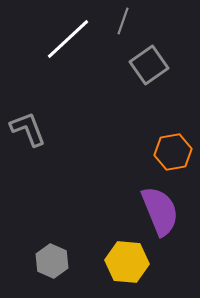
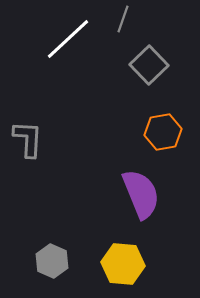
gray line: moved 2 px up
gray square: rotated 9 degrees counterclockwise
gray L-shape: moved 10 px down; rotated 24 degrees clockwise
orange hexagon: moved 10 px left, 20 px up
purple semicircle: moved 19 px left, 17 px up
yellow hexagon: moved 4 px left, 2 px down
